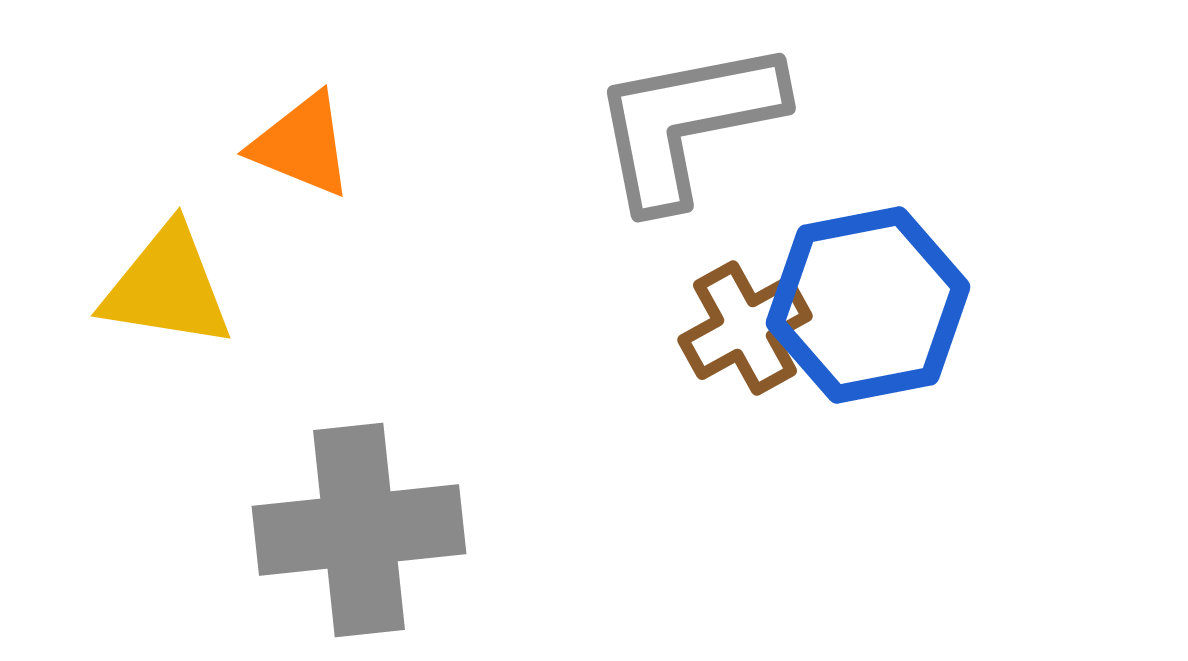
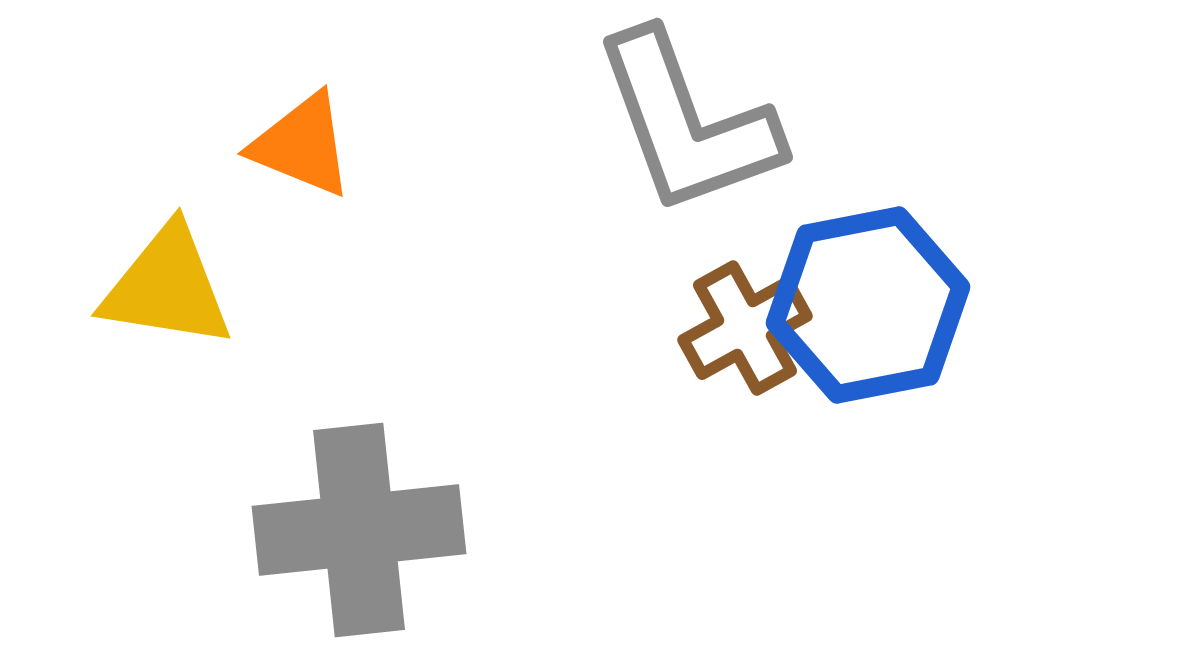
gray L-shape: rotated 99 degrees counterclockwise
